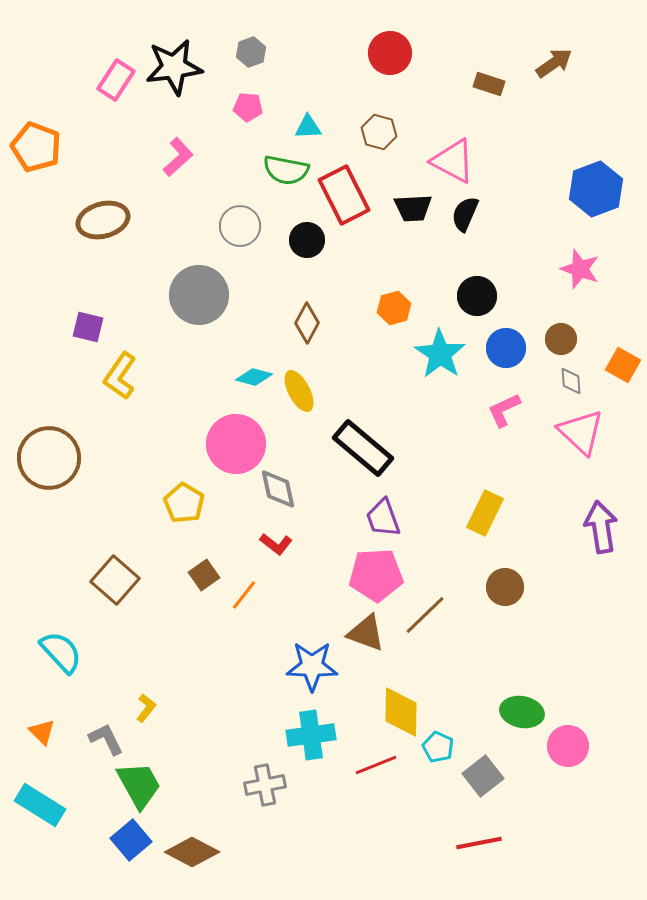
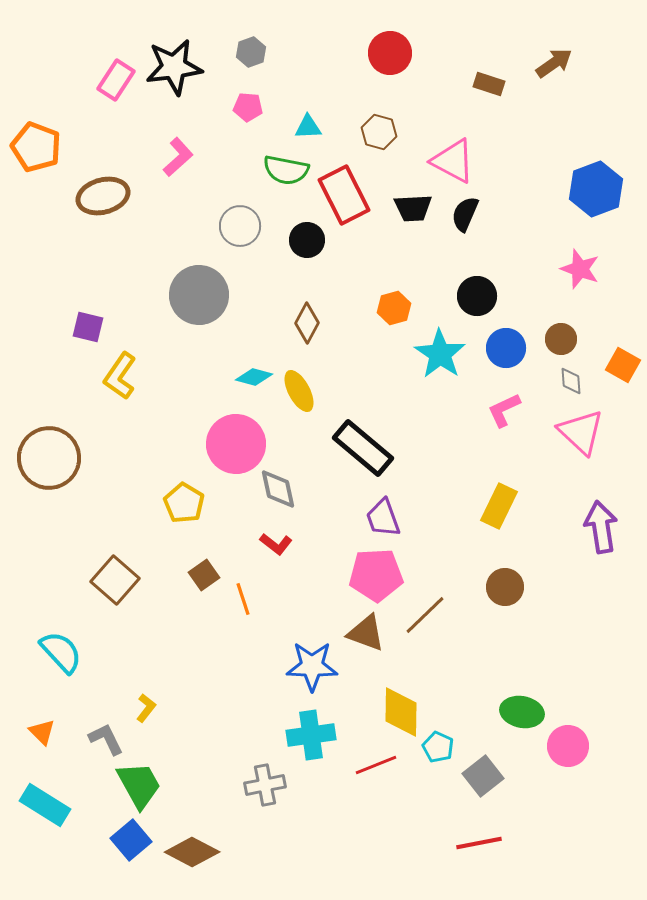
brown ellipse at (103, 220): moved 24 px up
yellow rectangle at (485, 513): moved 14 px right, 7 px up
orange line at (244, 595): moved 1 px left, 4 px down; rotated 56 degrees counterclockwise
cyan rectangle at (40, 805): moved 5 px right
